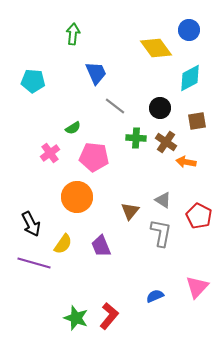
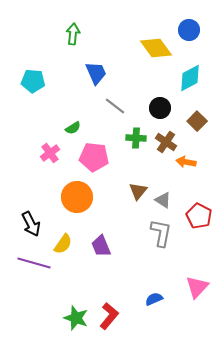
brown square: rotated 36 degrees counterclockwise
brown triangle: moved 8 px right, 20 px up
blue semicircle: moved 1 px left, 3 px down
